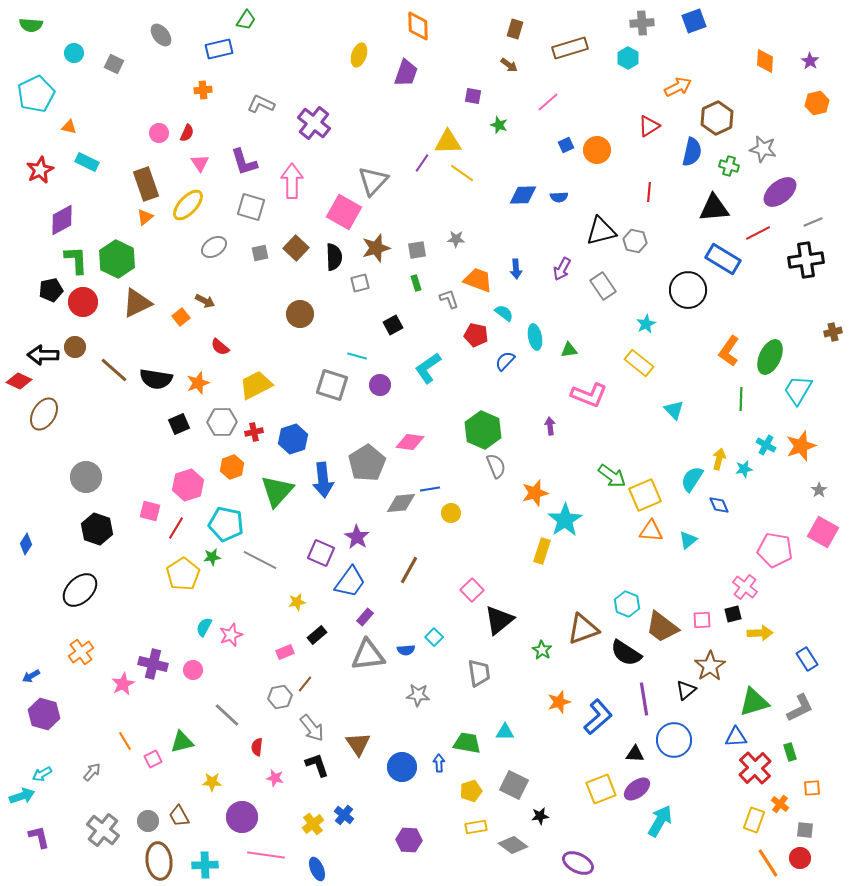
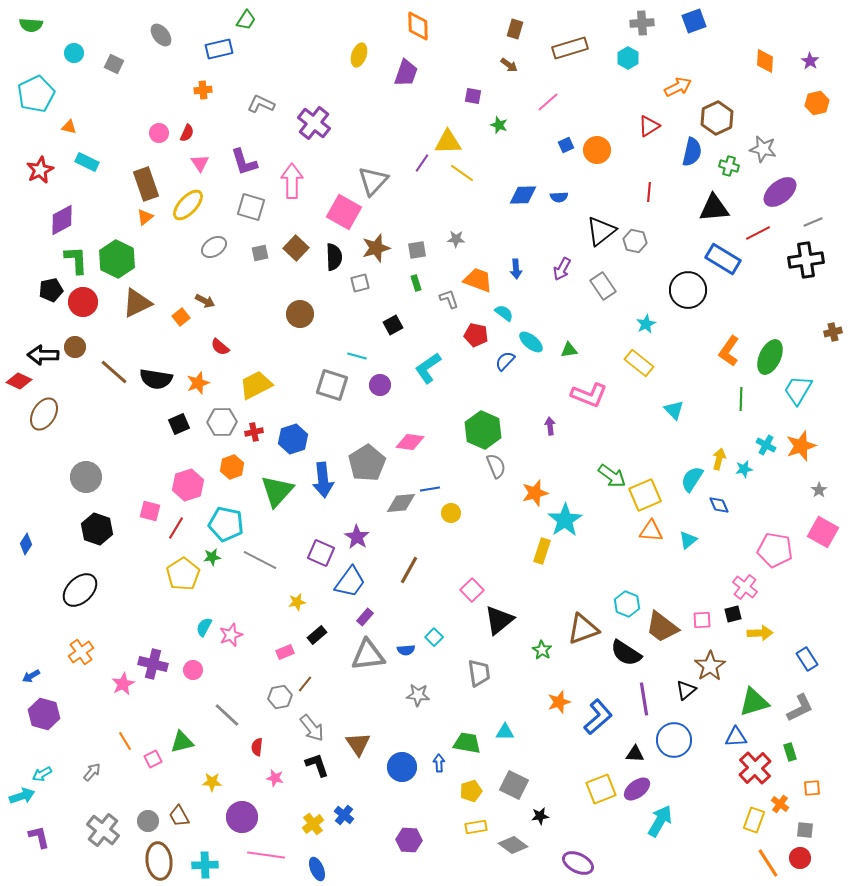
black triangle at (601, 231): rotated 24 degrees counterclockwise
cyan ellipse at (535, 337): moved 4 px left, 5 px down; rotated 40 degrees counterclockwise
brown line at (114, 370): moved 2 px down
